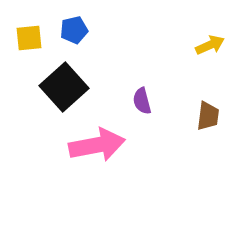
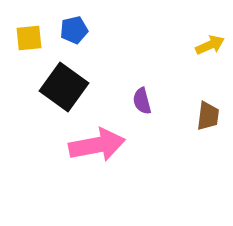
black square: rotated 12 degrees counterclockwise
